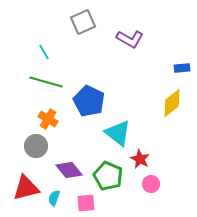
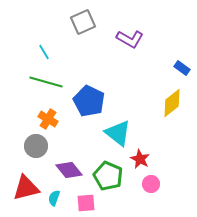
blue rectangle: rotated 42 degrees clockwise
